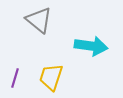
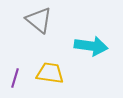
yellow trapezoid: moved 1 px left, 4 px up; rotated 80 degrees clockwise
